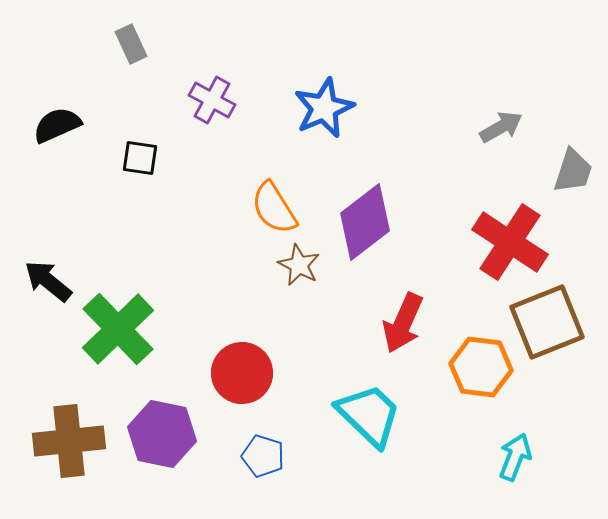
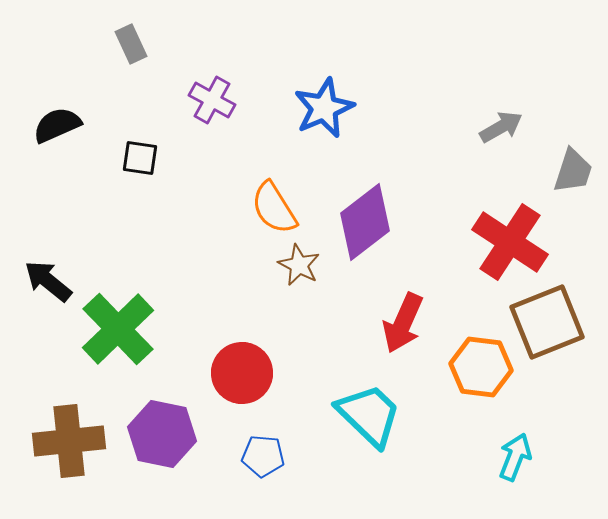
blue pentagon: rotated 12 degrees counterclockwise
